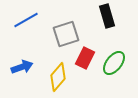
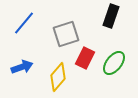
black rectangle: moved 4 px right; rotated 35 degrees clockwise
blue line: moved 2 px left, 3 px down; rotated 20 degrees counterclockwise
